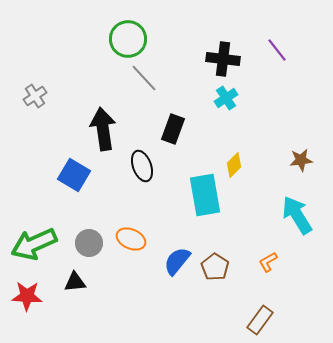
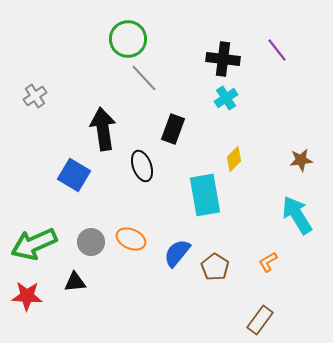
yellow diamond: moved 6 px up
gray circle: moved 2 px right, 1 px up
blue semicircle: moved 8 px up
